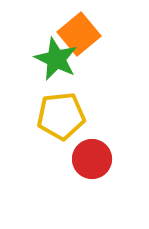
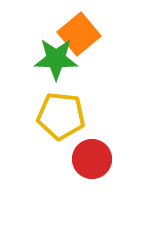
green star: rotated 24 degrees counterclockwise
yellow pentagon: rotated 12 degrees clockwise
